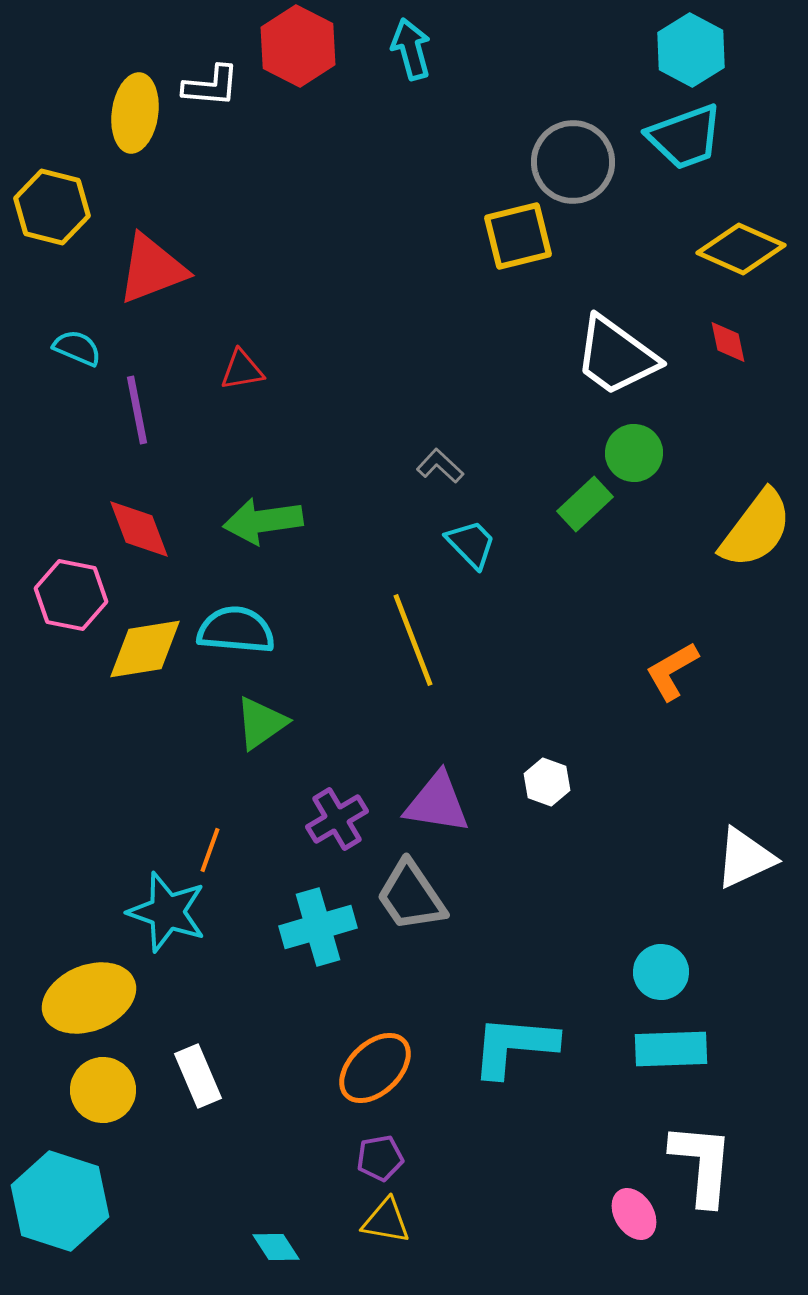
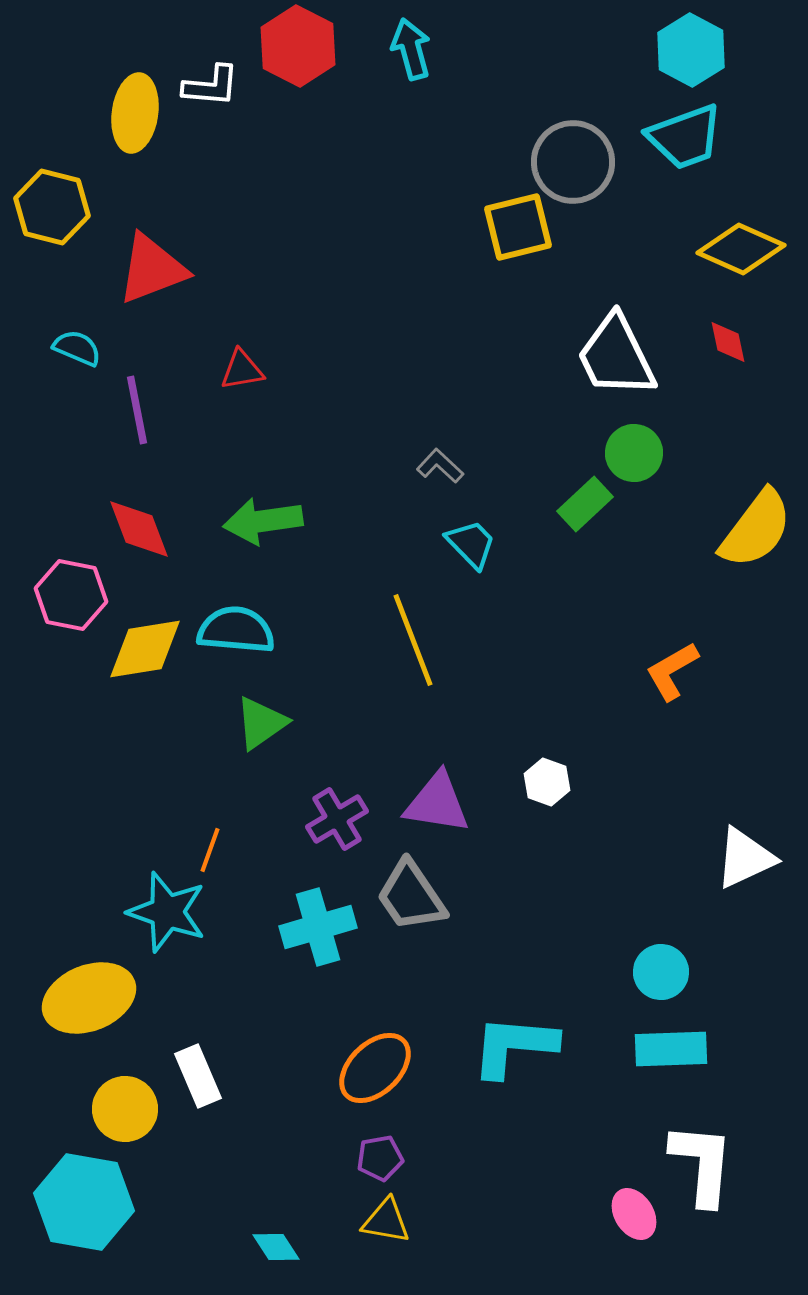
yellow square at (518, 236): moved 9 px up
white trapezoid at (616, 356): rotated 28 degrees clockwise
yellow circle at (103, 1090): moved 22 px right, 19 px down
cyan hexagon at (60, 1201): moved 24 px right, 1 px down; rotated 8 degrees counterclockwise
